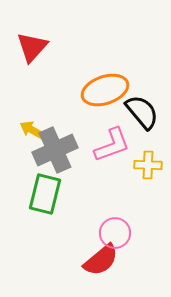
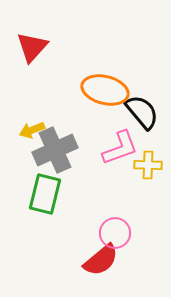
orange ellipse: rotated 33 degrees clockwise
yellow arrow: rotated 50 degrees counterclockwise
pink L-shape: moved 8 px right, 3 px down
